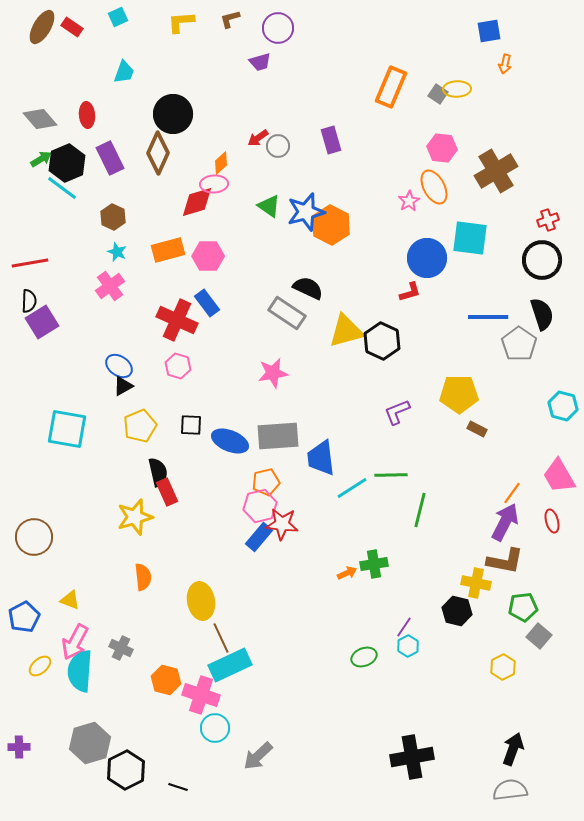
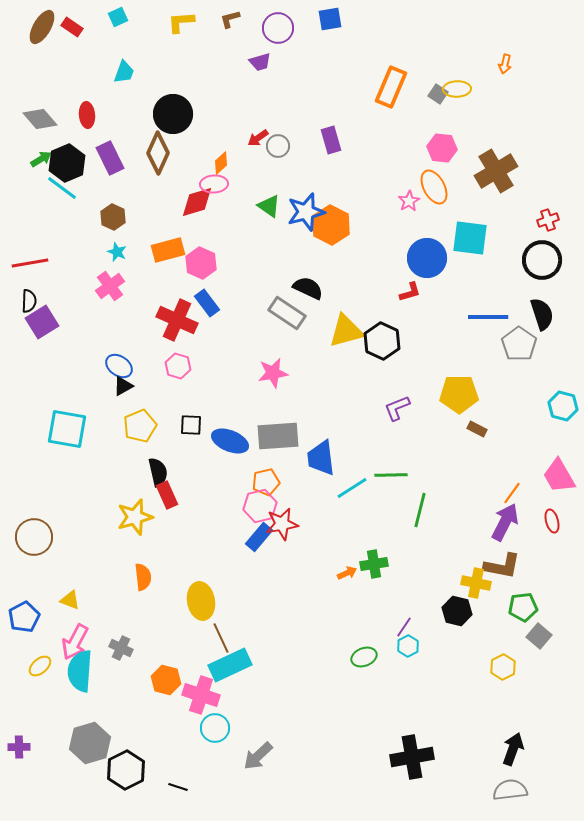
blue square at (489, 31): moved 159 px left, 12 px up
pink hexagon at (208, 256): moved 7 px left, 7 px down; rotated 24 degrees clockwise
purple L-shape at (397, 412): moved 4 px up
red rectangle at (167, 492): moved 3 px down
red star at (282, 524): rotated 16 degrees counterclockwise
brown L-shape at (505, 561): moved 3 px left, 5 px down
